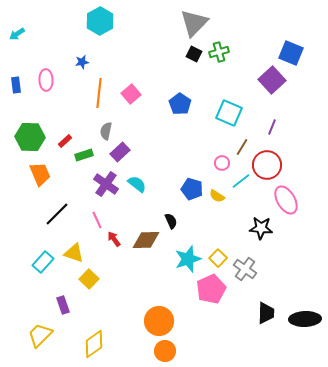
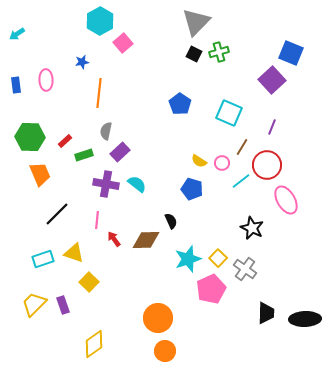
gray triangle at (194, 23): moved 2 px right, 1 px up
pink square at (131, 94): moved 8 px left, 51 px up
purple cross at (106, 184): rotated 25 degrees counterclockwise
yellow semicircle at (217, 196): moved 18 px left, 35 px up
pink line at (97, 220): rotated 30 degrees clockwise
black star at (261, 228): moved 9 px left; rotated 20 degrees clockwise
cyan rectangle at (43, 262): moved 3 px up; rotated 30 degrees clockwise
yellow square at (89, 279): moved 3 px down
orange circle at (159, 321): moved 1 px left, 3 px up
yellow trapezoid at (40, 335): moved 6 px left, 31 px up
